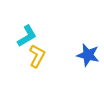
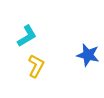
yellow L-shape: moved 1 px left, 10 px down
